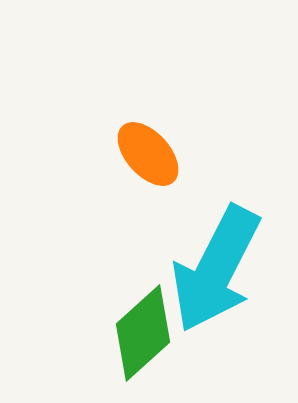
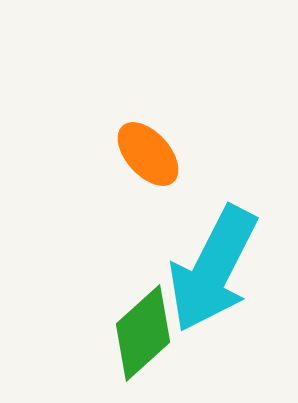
cyan arrow: moved 3 px left
